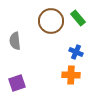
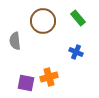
brown circle: moved 8 px left
orange cross: moved 22 px left, 2 px down; rotated 18 degrees counterclockwise
purple square: moved 9 px right; rotated 30 degrees clockwise
